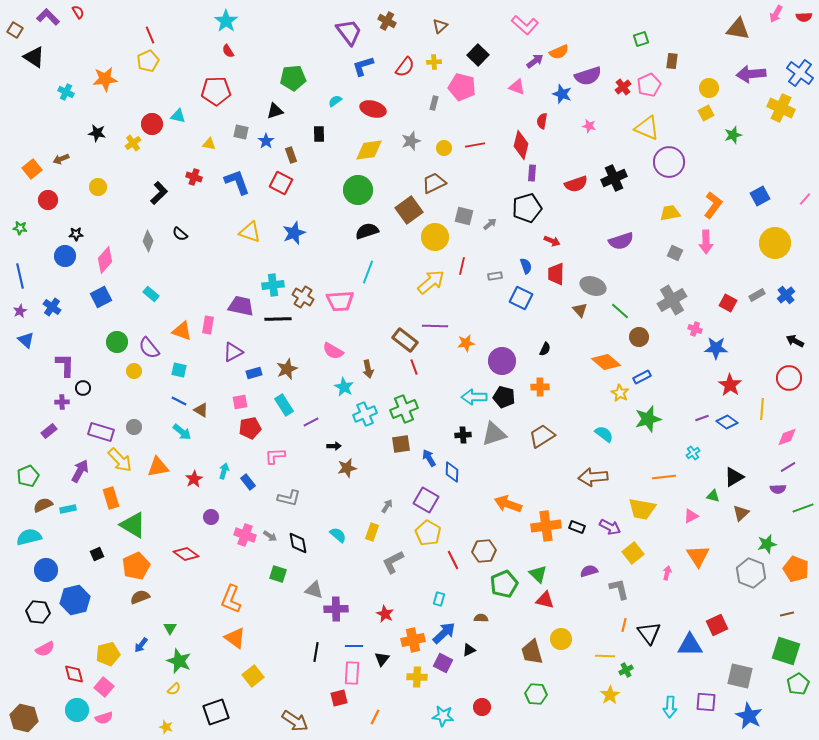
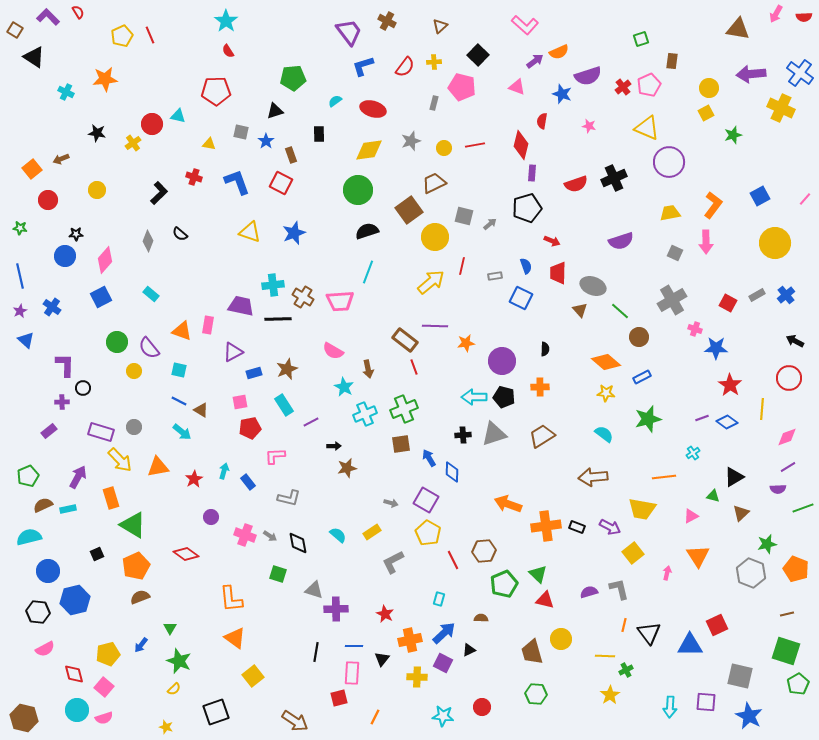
yellow pentagon at (148, 61): moved 26 px left, 25 px up
yellow circle at (98, 187): moved 1 px left, 3 px down
red trapezoid at (556, 274): moved 2 px right, 1 px up
black semicircle at (545, 349): rotated 24 degrees counterclockwise
yellow star at (620, 393): moved 14 px left; rotated 24 degrees counterclockwise
purple arrow at (80, 471): moved 2 px left, 6 px down
gray arrow at (387, 506): moved 4 px right, 3 px up; rotated 72 degrees clockwise
yellow rectangle at (372, 532): rotated 36 degrees clockwise
blue circle at (46, 570): moved 2 px right, 1 px down
purple semicircle at (589, 571): moved 21 px down
orange L-shape at (231, 599): rotated 28 degrees counterclockwise
orange cross at (413, 640): moved 3 px left
